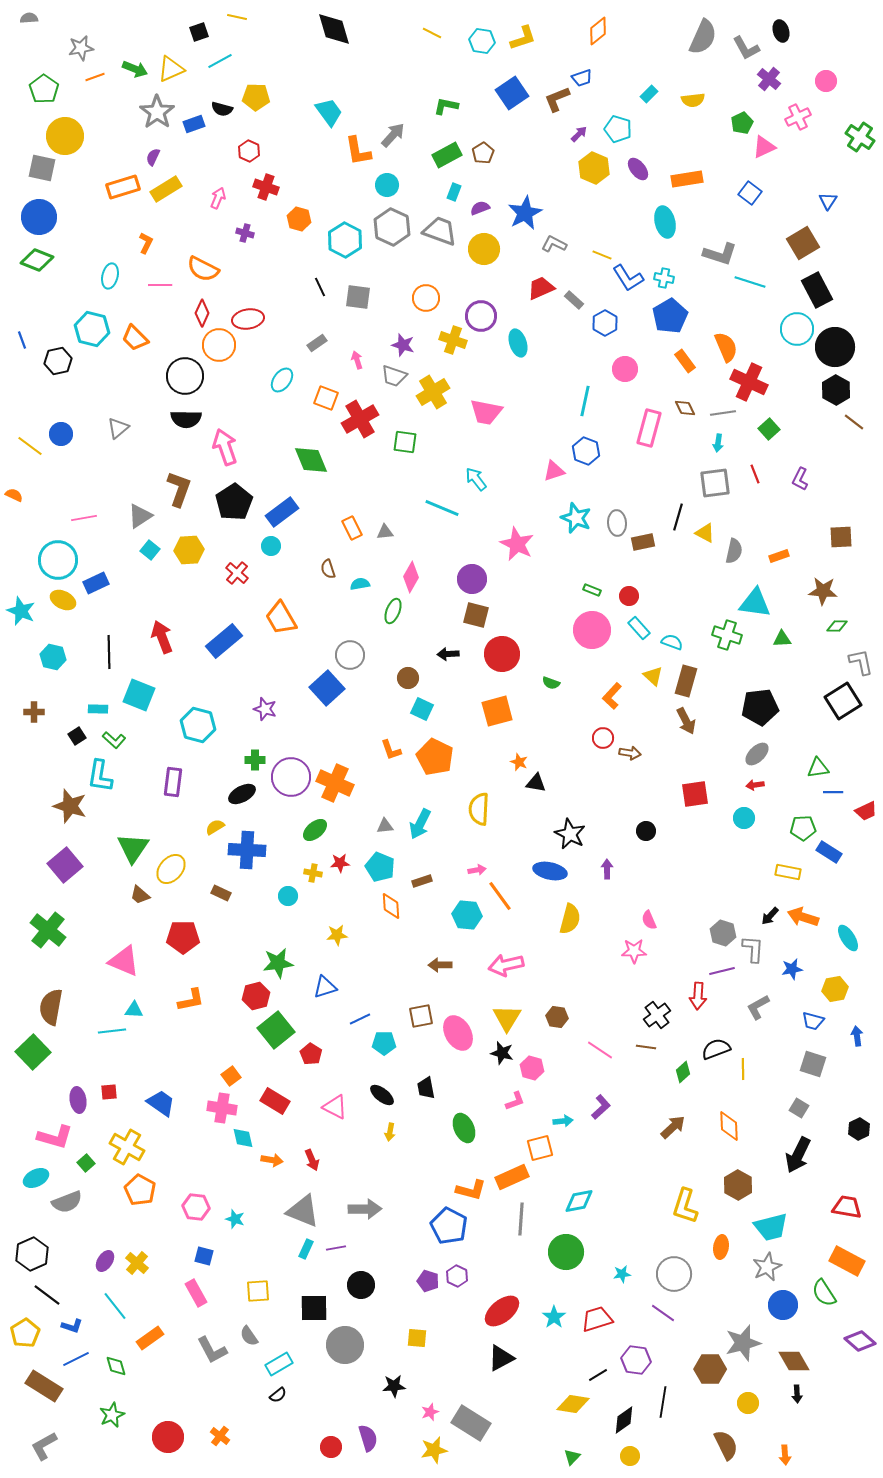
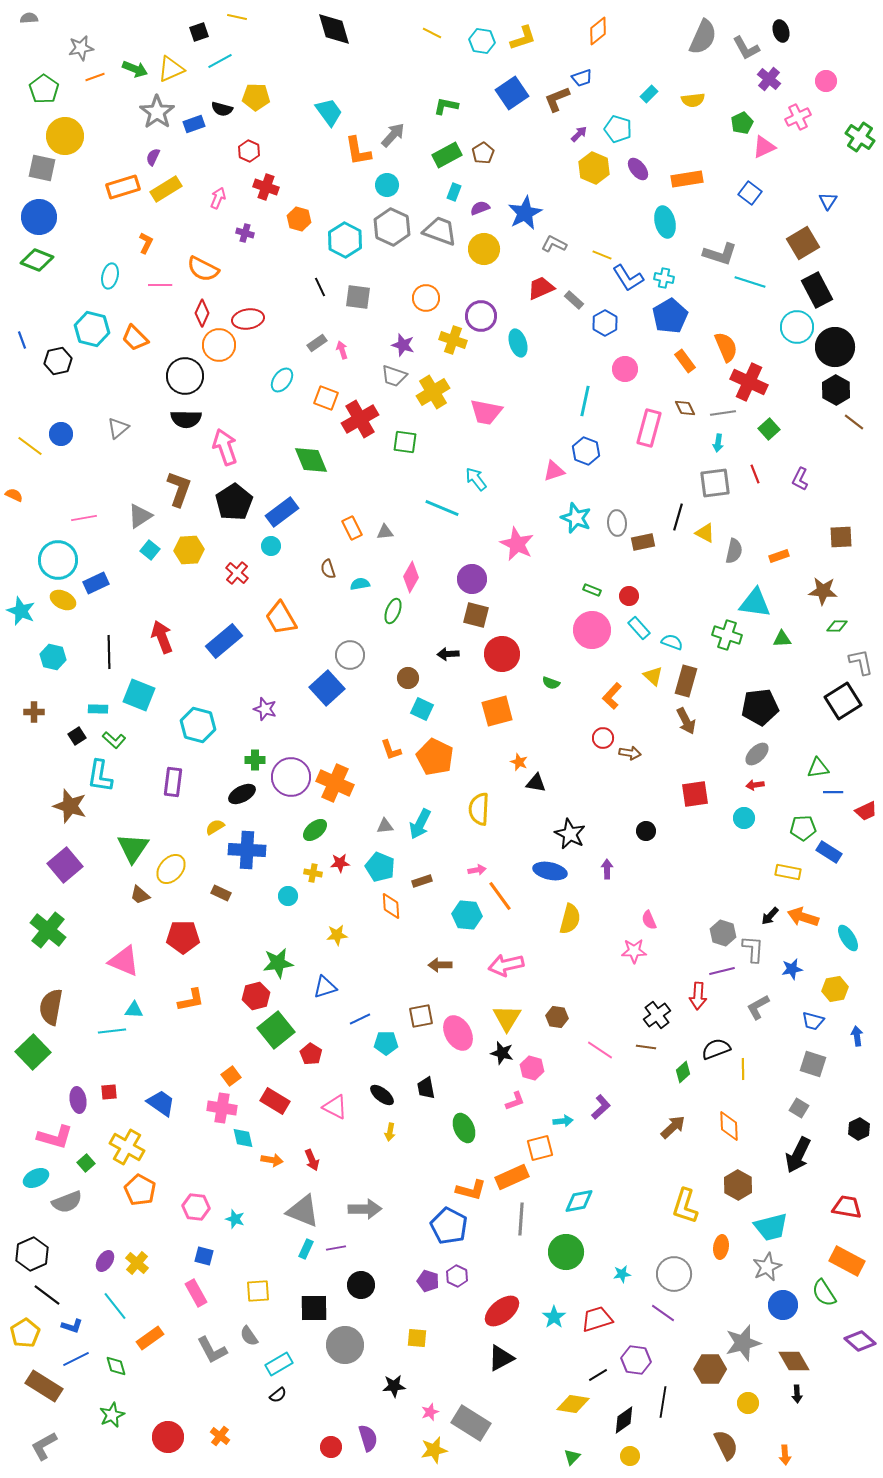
cyan circle at (797, 329): moved 2 px up
pink arrow at (357, 360): moved 15 px left, 10 px up
cyan pentagon at (384, 1043): moved 2 px right
